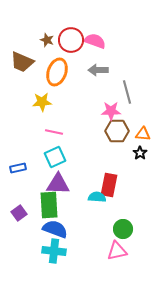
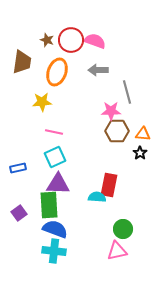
brown trapezoid: rotated 105 degrees counterclockwise
